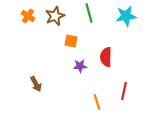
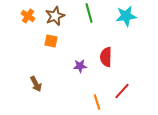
orange square: moved 20 px left
red line: moved 2 px left; rotated 30 degrees clockwise
